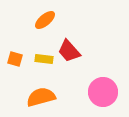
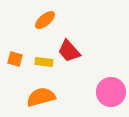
yellow rectangle: moved 3 px down
pink circle: moved 8 px right
